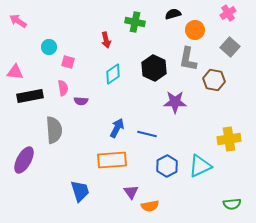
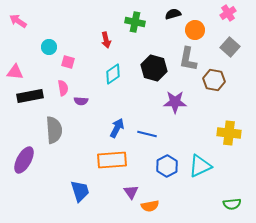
black hexagon: rotated 10 degrees counterclockwise
yellow cross: moved 6 px up; rotated 15 degrees clockwise
